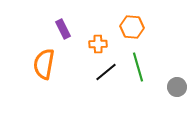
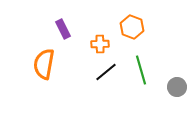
orange hexagon: rotated 15 degrees clockwise
orange cross: moved 2 px right
green line: moved 3 px right, 3 px down
